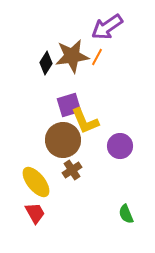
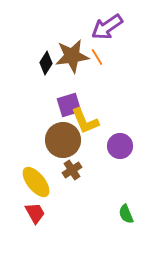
orange line: rotated 60 degrees counterclockwise
